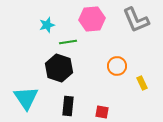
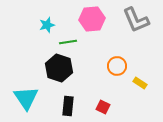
yellow rectangle: moved 2 px left; rotated 32 degrees counterclockwise
red square: moved 1 px right, 5 px up; rotated 16 degrees clockwise
